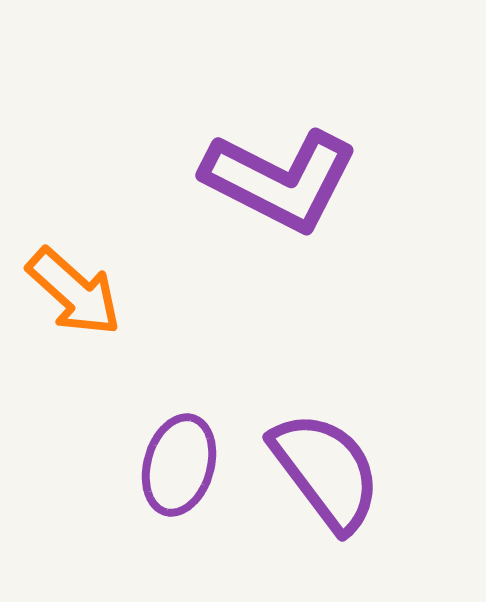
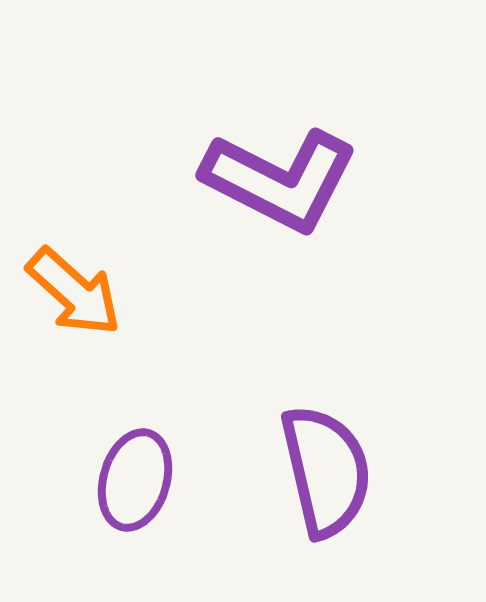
purple ellipse: moved 44 px left, 15 px down
purple semicircle: rotated 24 degrees clockwise
